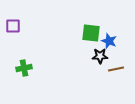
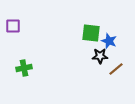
brown line: rotated 28 degrees counterclockwise
